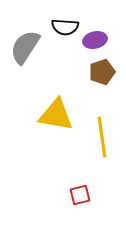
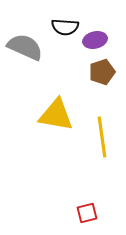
gray semicircle: rotated 81 degrees clockwise
red square: moved 7 px right, 18 px down
